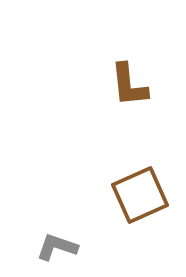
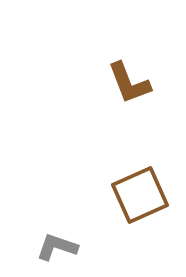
brown L-shape: moved 2 px up; rotated 15 degrees counterclockwise
